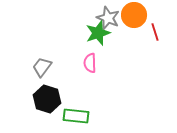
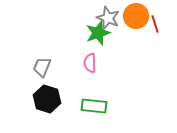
orange circle: moved 2 px right, 1 px down
red line: moved 8 px up
gray trapezoid: rotated 15 degrees counterclockwise
green rectangle: moved 18 px right, 10 px up
